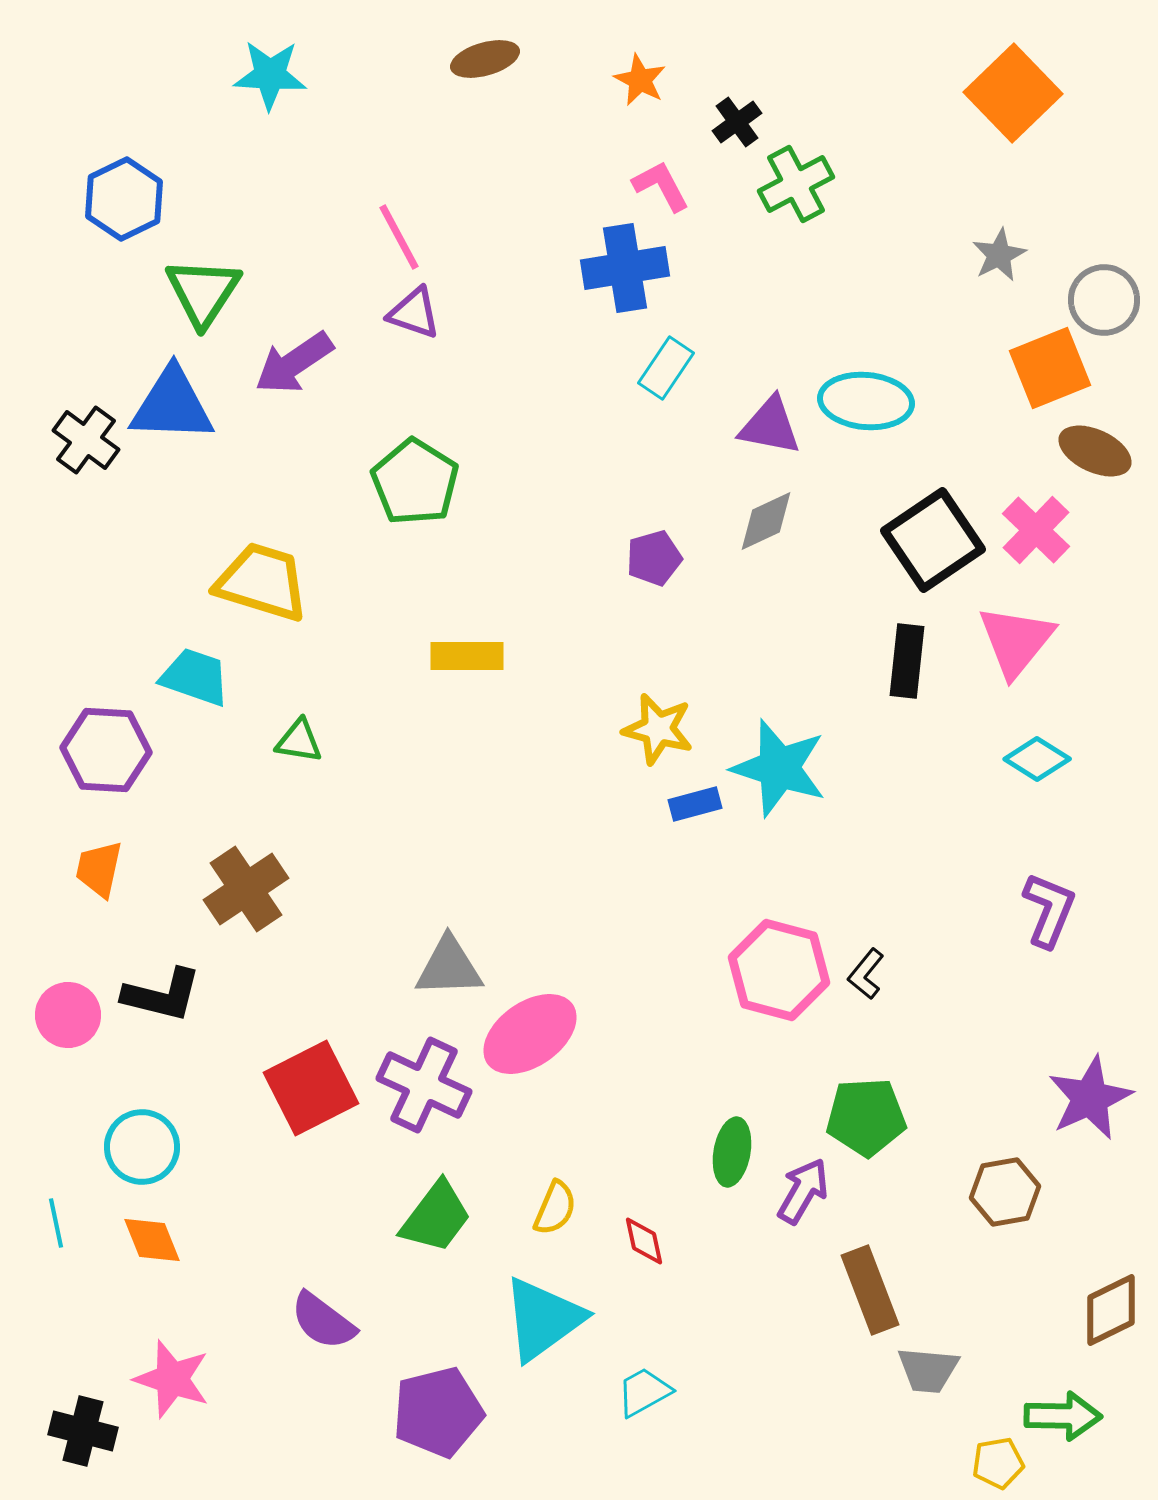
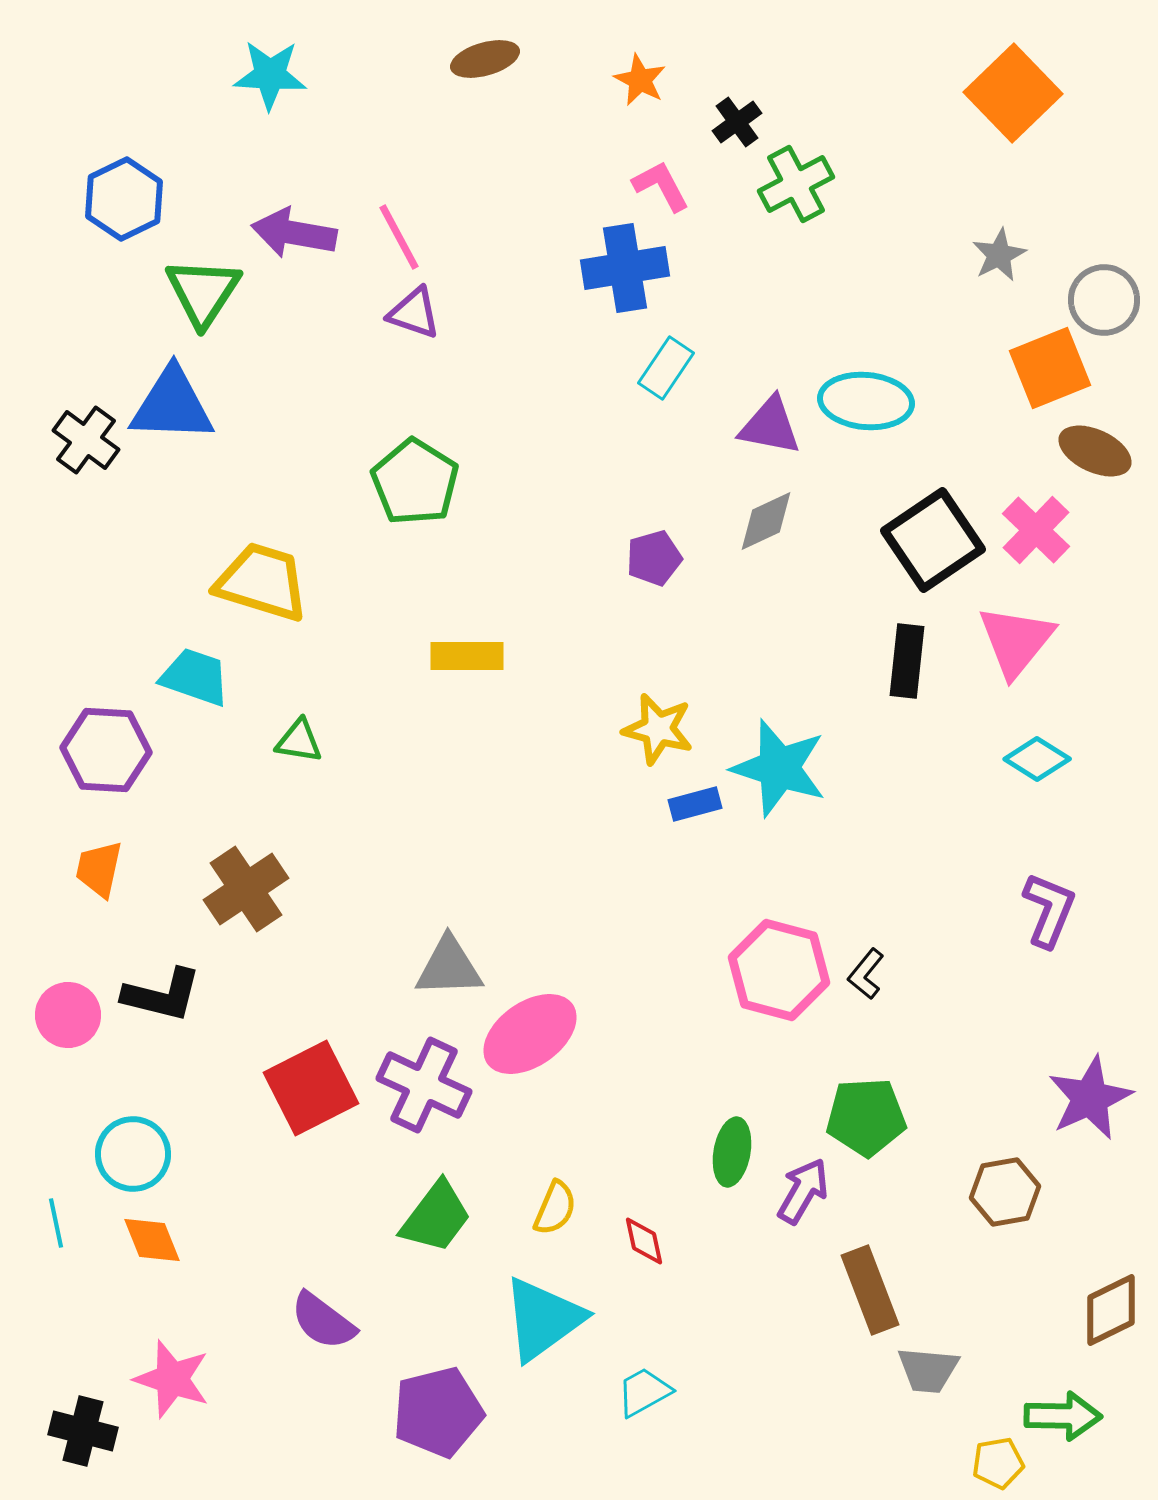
purple arrow at (294, 363): moved 130 px up; rotated 44 degrees clockwise
cyan circle at (142, 1147): moved 9 px left, 7 px down
